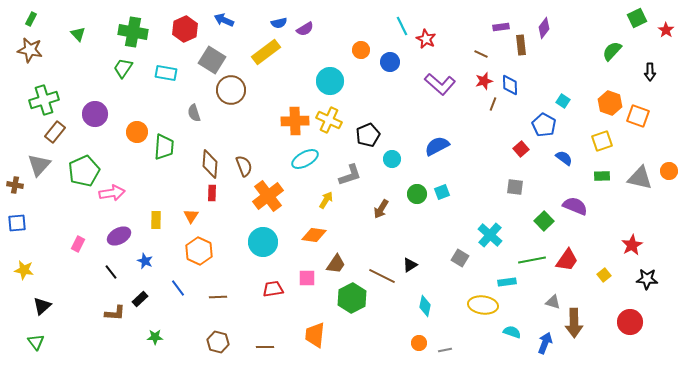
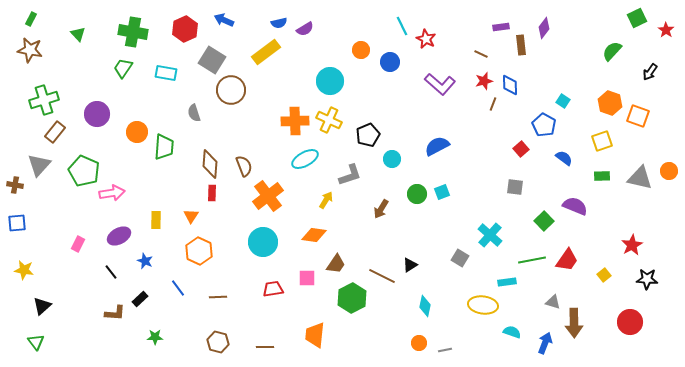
black arrow at (650, 72): rotated 36 degrees clockwise
purple circle at (95, 114): moved 2 px right
green pentagon at (84, 171): rotated 24 degrees counterclockwise
